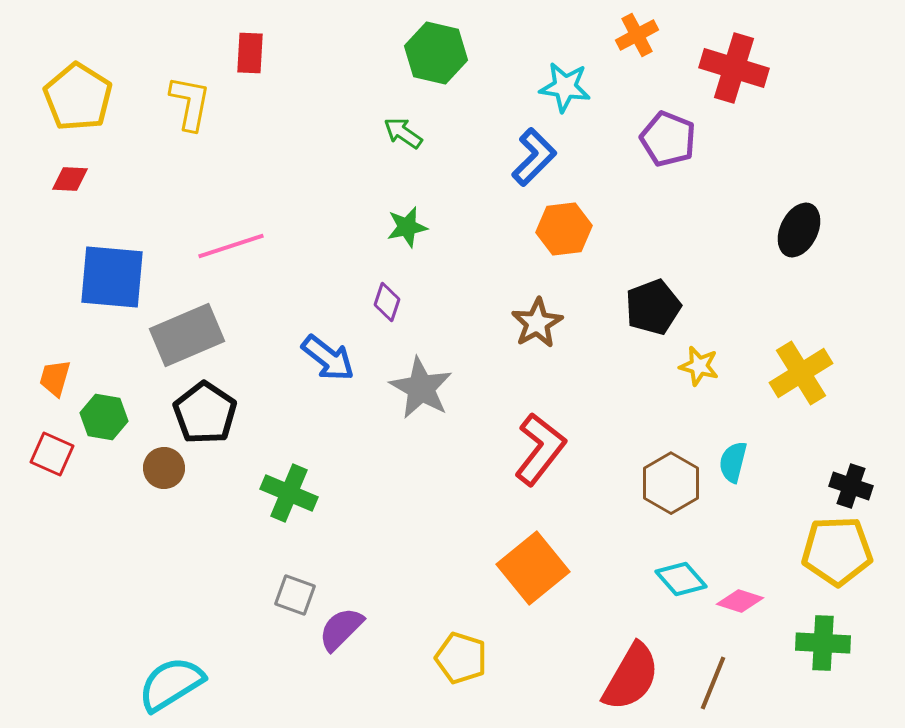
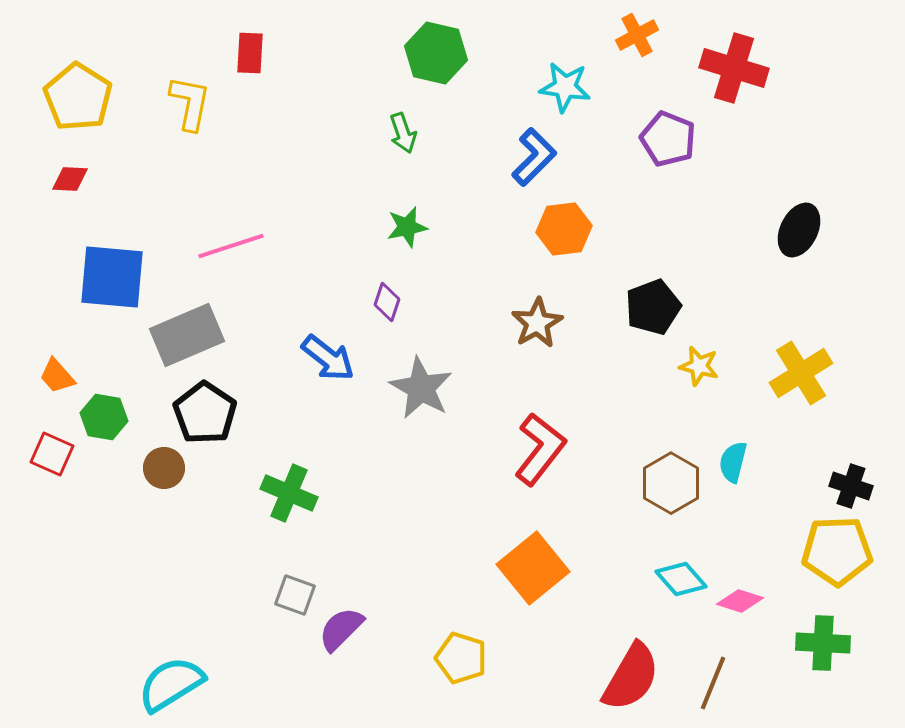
green arrow at (403, 133): rotated 144 degrees counterclockwise
orange trapezoid at (55, 378): moved 2 px right, 2 px up; rotated 57 degrees counterclockwise
